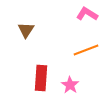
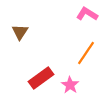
brown triangle: moved 6 px left, 2 px down
orange line: moved 3 px down; rotated 35 degrees counterclockwise
red rectangle: rotated 50 degrees clockwise
